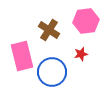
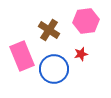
pink rectangle: rotated 8 degrees counterclockwise
blue circle: moved 2 px right, 3 px up
